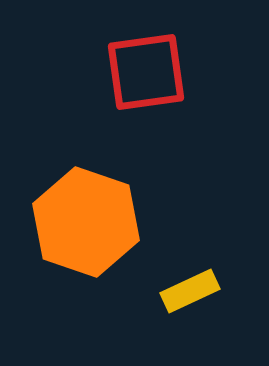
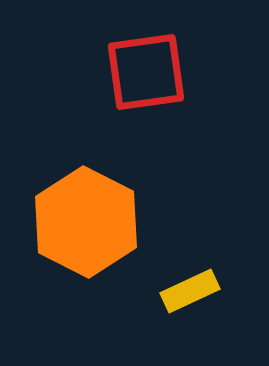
orange hexagon: rotated 8 degrees clockwise
